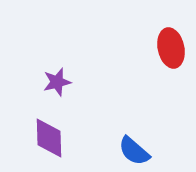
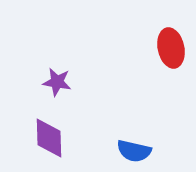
purple star: rotated 24 degrees clockwise
blue semicircle: rotated 28 degrees counterclockwise
